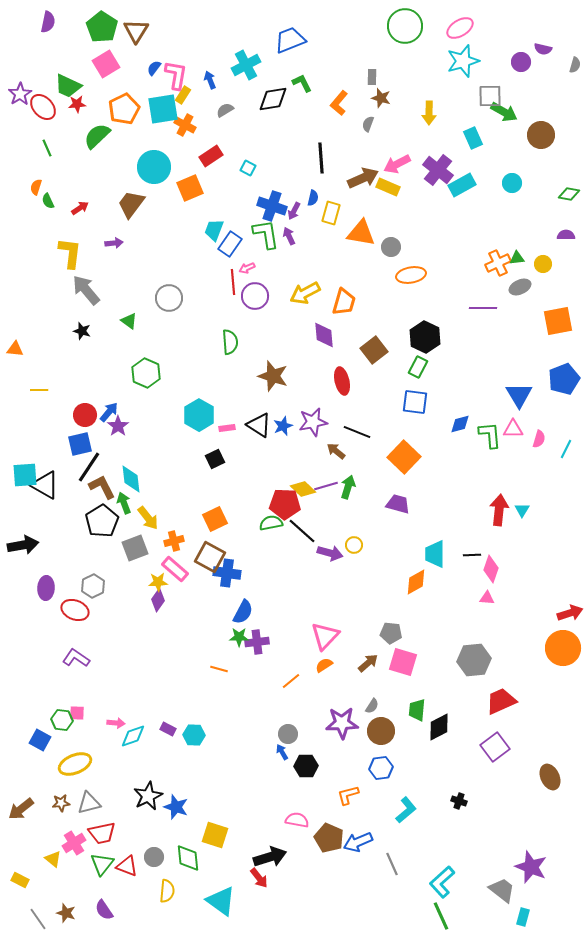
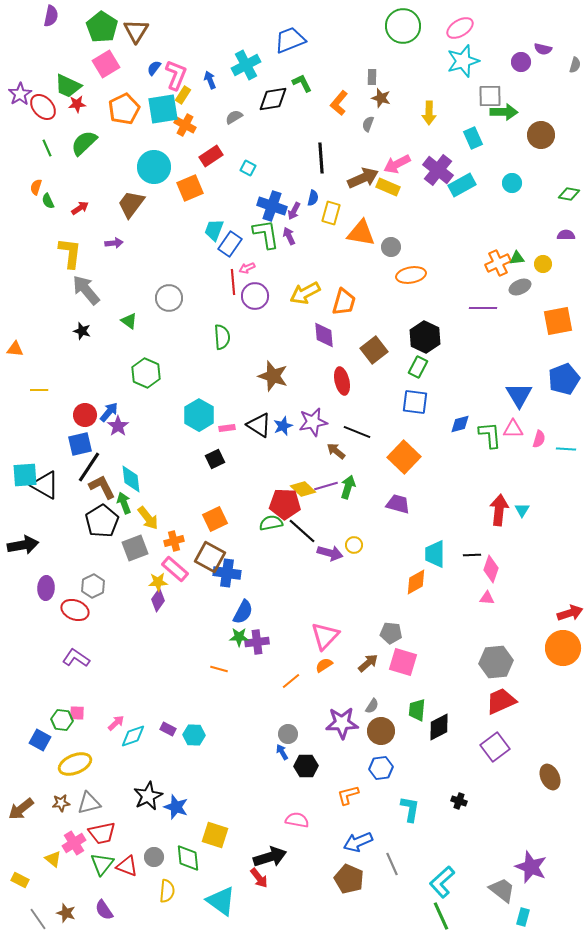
purple semicircle at (48, 22): moved 3 px right, 6 px up
green circle at (405, 26): moved 2 px left
pink L-shape at (176, 75): rotated 12 degrees clockwise
gray semicircle at (225, 110): moved 9 px right, 7 px down
green arrow at (504, 112): rotated 28 degrees counterclockwise
green semicircle at (97, 136): moved 13 px left, 7 px down
green semicircle at (230, 342): moved 8 px left, 5 px up
cyan line at (566, 449): rotated 66 degrees clockwise
gray hexagon at (474, 660): moved 22 px right, 2 px down
pink arrow at (116, 723): rotated 48 degrees counterclockwise
cyan L-shape at (406, 810): moved 4 px right, 1 px up; rotated 40 degrees counterclockwise
brown pentagon at (329, 838): moved 20 px right, 41 px down
